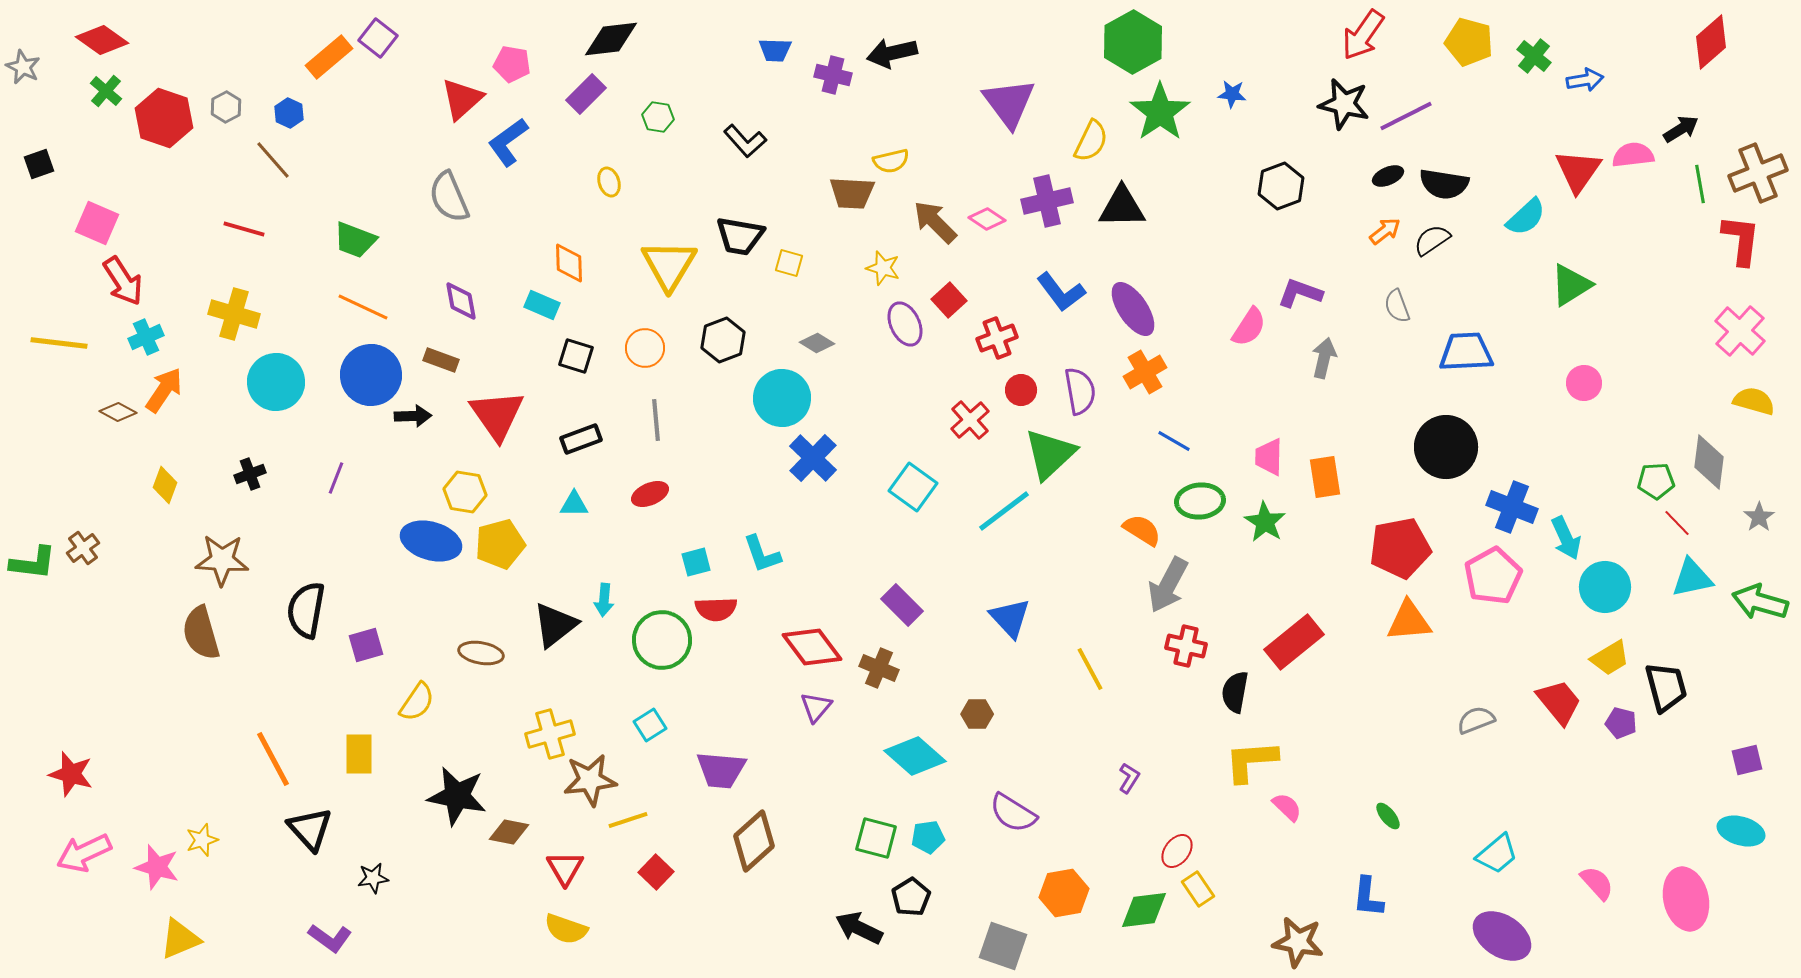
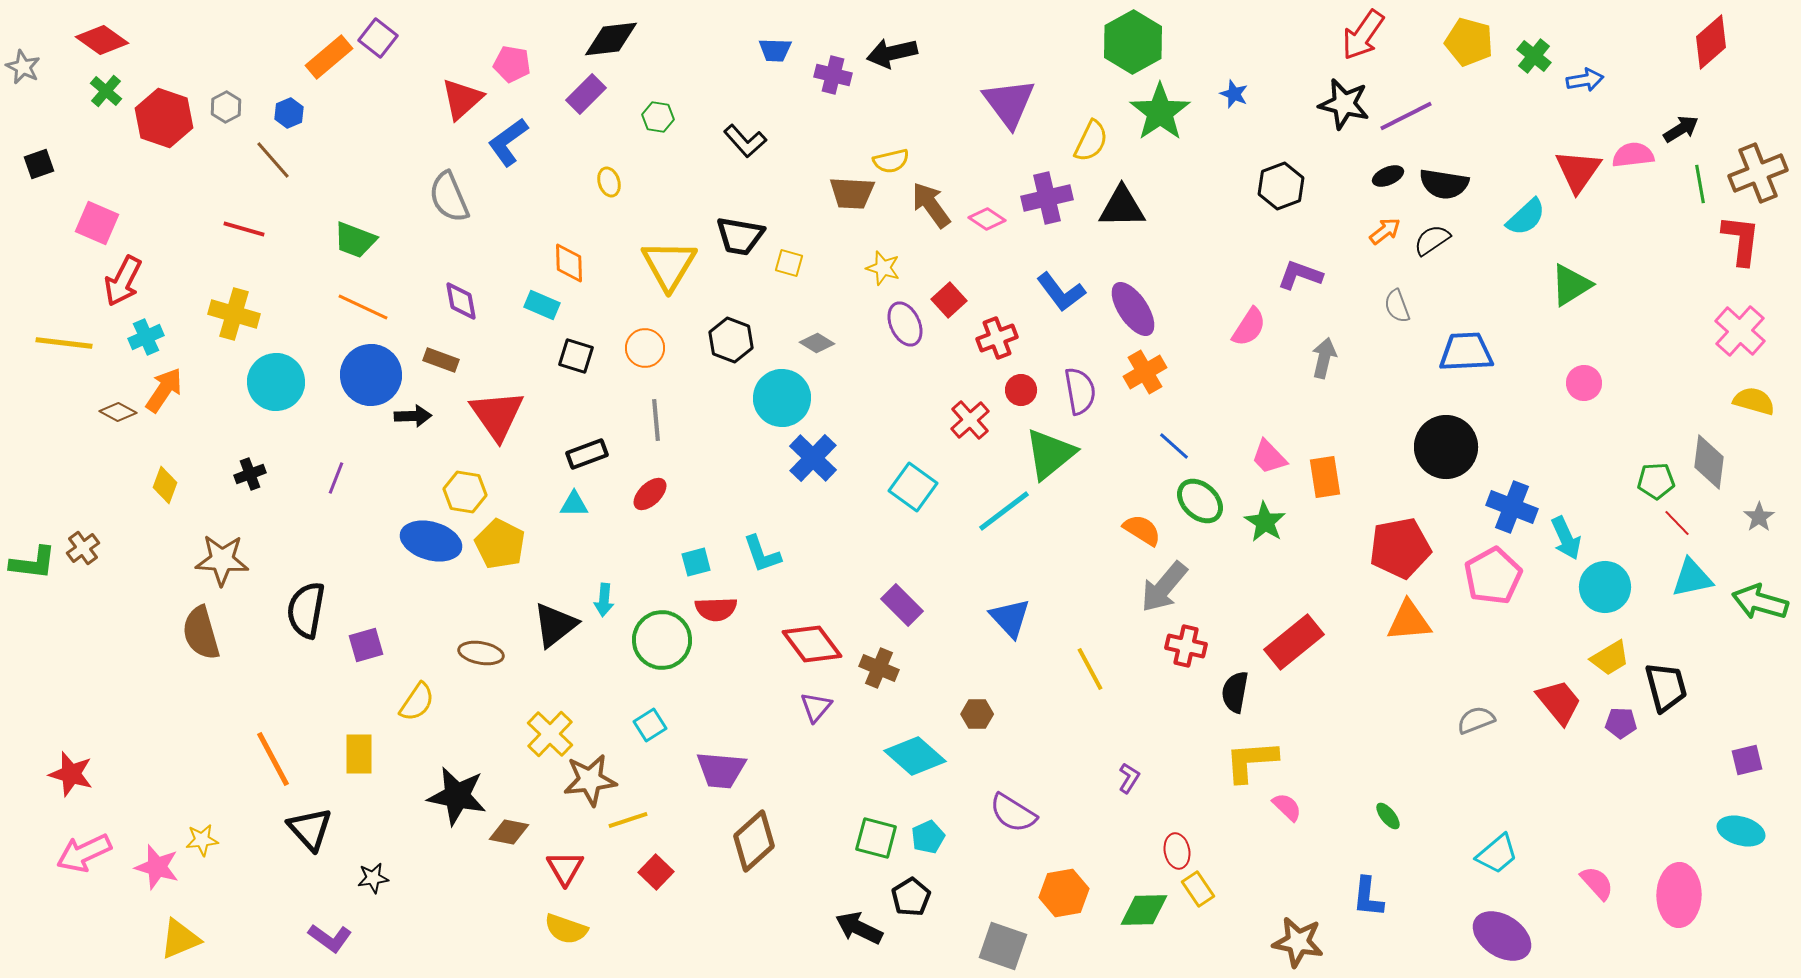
blue star at (1232, 94): moved 2 px right; rotated 16 degrees clockwise
blue hexagon at (289, 113): rotated 12 degrees clockwise
purple cross at (1047, 201): moved 3 px up
brown arrow at (935, 222): moved 4 px left, 17 px up; rotated 9 degrees clockwise
red arrow at (123, 281): rotated 60 degrees clockwise
purple L-shape at (1300, 293): moved 18 px up
black hexagon at (723, 340): moved 8 px right; rotated 18 degrees counterclockwise
yellow line at (59, 343): moved 5 px right
black rectangle at (581, 439): moved 6 px right, 15 px down
blue line at (1174, 441): moved 5 px down; rotated 12 degrees clockwise
green triangle at (1050, 454): rotated 4 degrees clockwise
pink trapezoid at (1269, 457): rotated 45 degrees counterclockwise
red ellipse at (650, 494): rotated 21 degrees counterclockwise
green ellipse at (1200, 501): rotated 48 degrees clockwise
yellow pentagon at (500, 544): rotated 30 degrees counterclockwise
gray arrow at (1168, 585): moved 4 px left, 2 px down; rotated 12 degrees clockwise
red diamond at (812, 647): moved 3 px up
purple pentagon at (1621, 723): rotated 12 degrees counterclockwise
yellow cross at (550, 734): rotated 30 degrees counterclockwise
cyan pentagon at (928, 837): rotated 16 degrees counterclockwise
yellow star at (202, 840): rotated 12 degrees clockwise
red ellipse at (1177, 851): rotated 48 degrees counterclockwise
pink ellipse at (1686, 899): moved 7 px left, 4 px up; rotated 14 degrees clockwise
green diamond at (1144, 910): rotated 6 degrees clockwise
